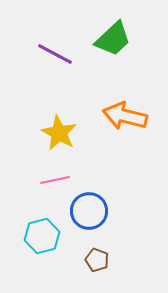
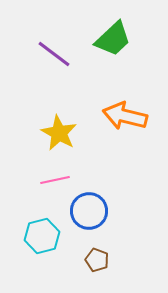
purple line: moved 1 px left; rotated 9 degrees clockwise
